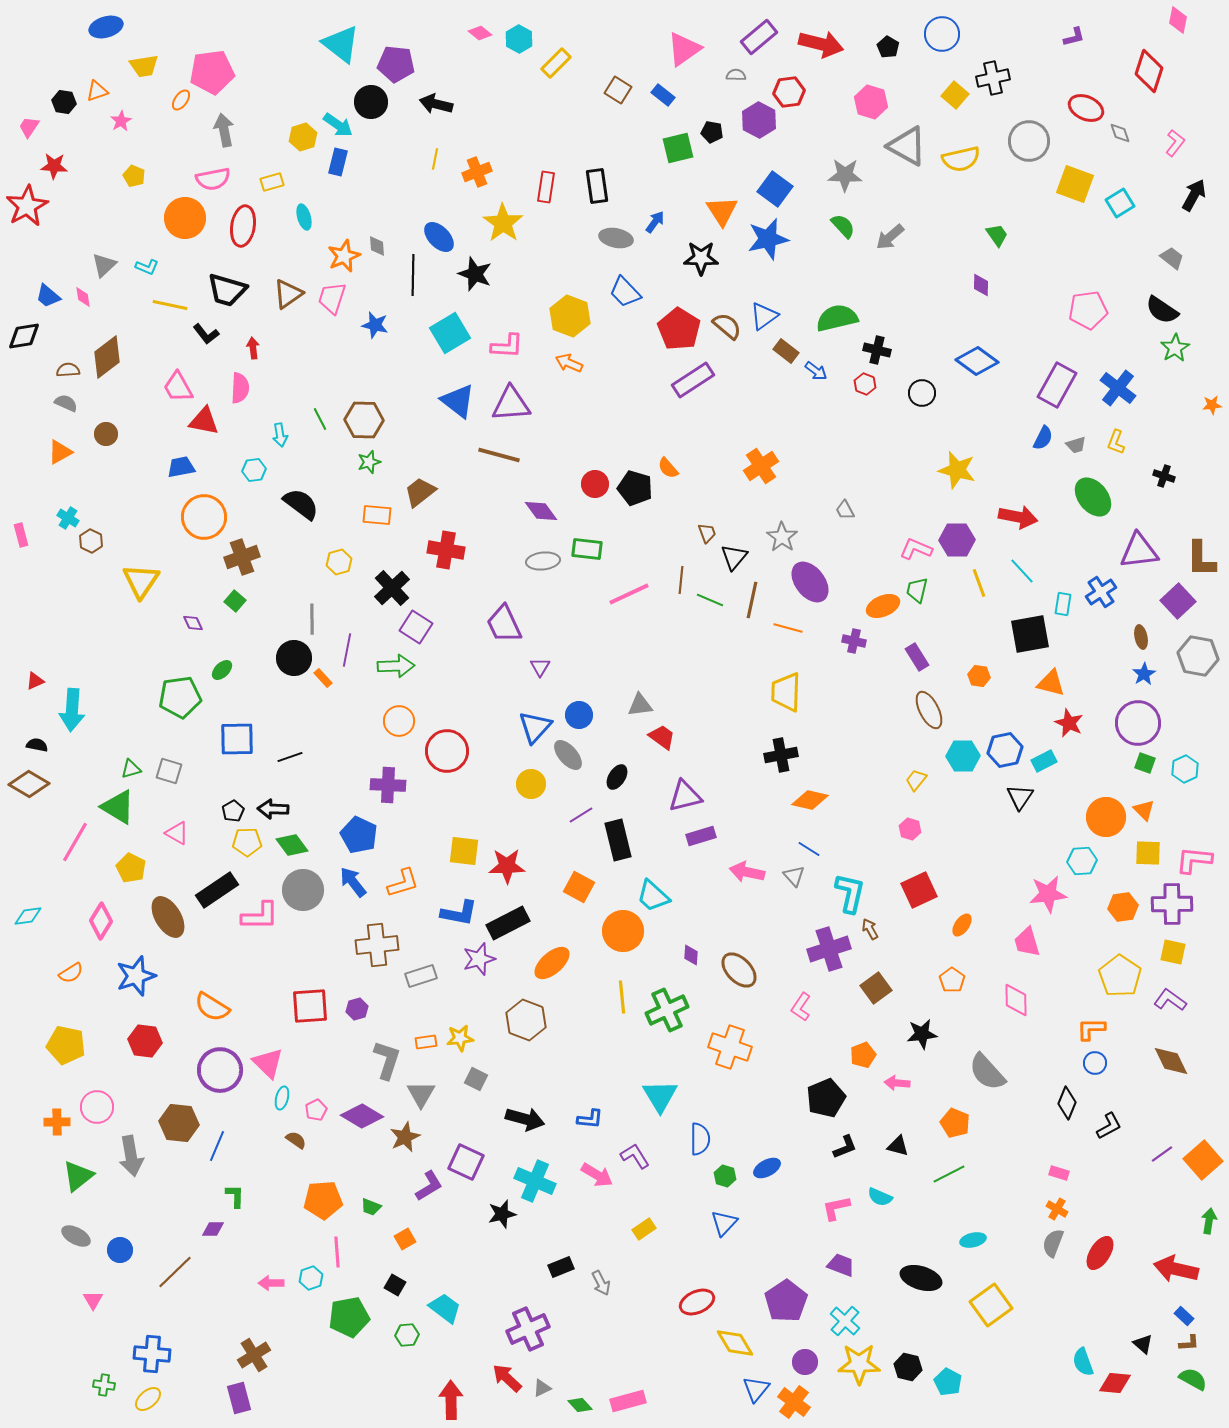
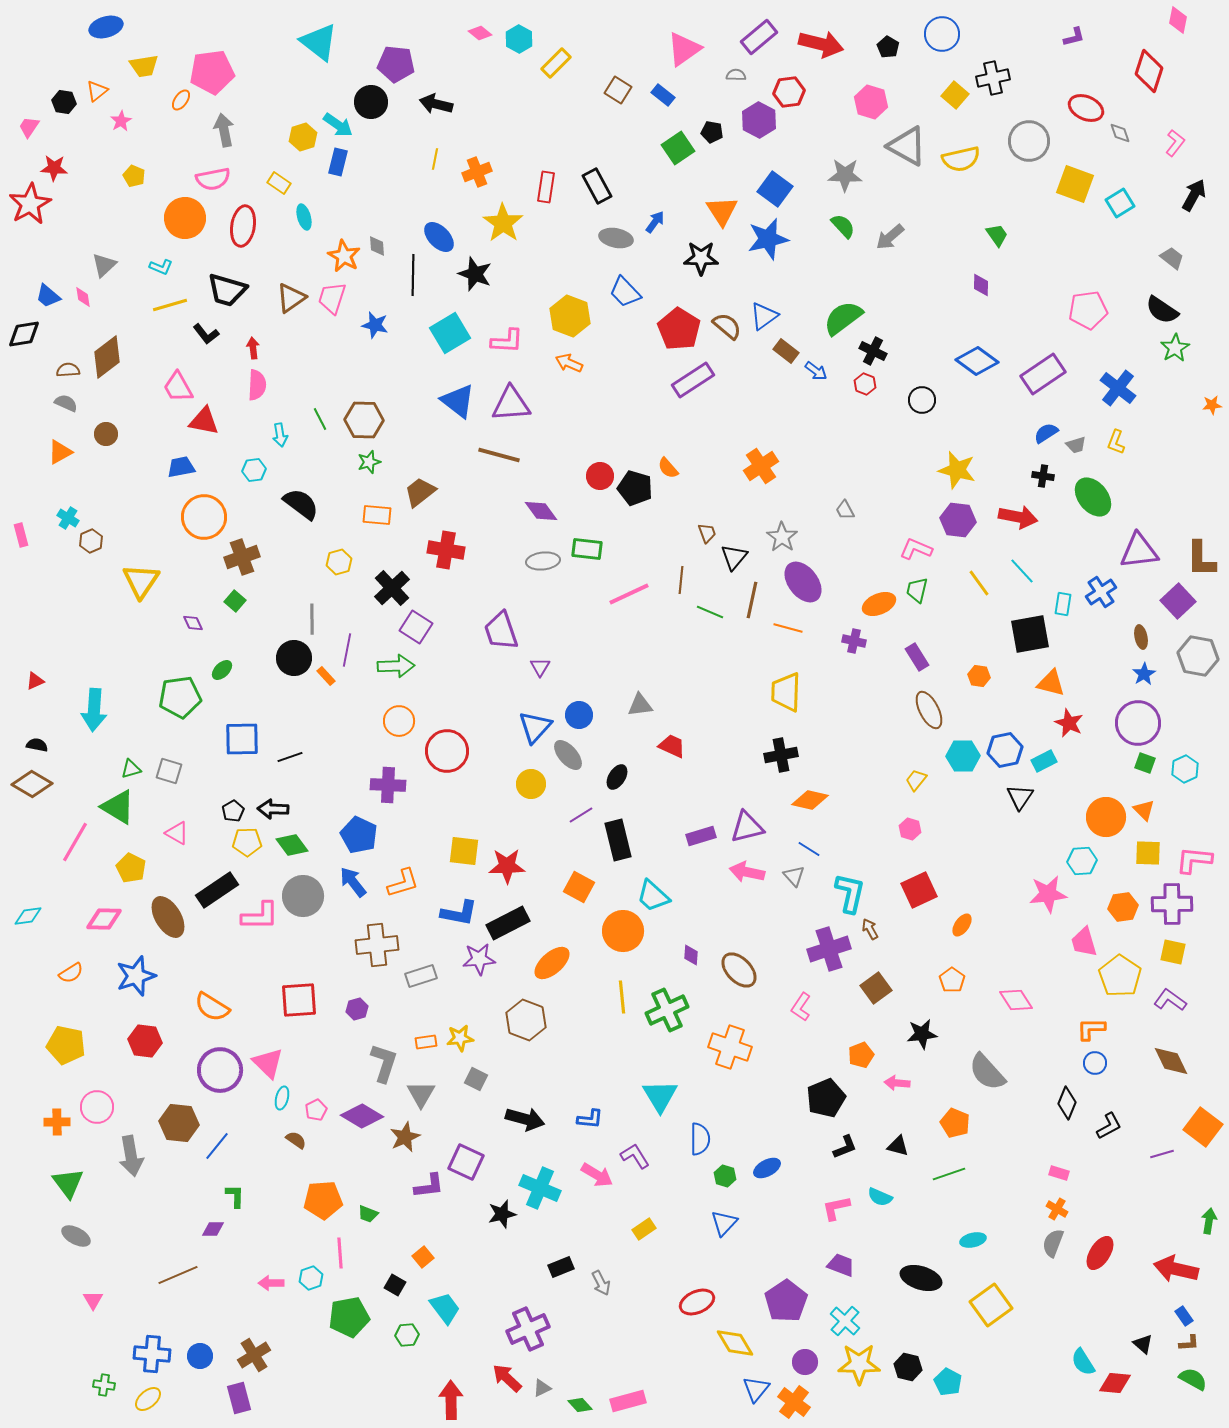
cyan triangle at (341, 44): moved 22 px left, 2 px up
orange triangle at (97, 91): rotated 20 degrees counterclockwise
green square at (678, 148): rotated 20 degrees counterclockwise
red star at (54, 166): moved 2 px down
yellow rectangle at (272, 182): moved 7 px right, 1 px down; rotated 50 degrees clockwise
black rectangle at (597, 186): rotated 20 degrees counterclockwise
red star at (27, 206): moved 3 px right, 2 px up
orange star at (344, 256): rotated 20 degrees counterclockwise
cyan L-shape at (147, 267): moved 14 px right
brown triangle at (288, 294): moved 3 px right, 4 px down
yellow line at (170, 305): rotated 28 degrees counterclockwise
green semicircle at (837, 318): moved 6 px right; rotated 24 degrees counterclockwise
black diamond at (24, 336): moved 2 px up
pink L-shape at (507, 346): moved 5 px up
black cross at (877, 350): moved 4 px left, 1 px down; rotated 12 degrees clockwise
purple rectangle at (1057, 385): moved 14 px left, 11 px up; rotated 27 degrees clockwise
pink semicircle at (240, 388): moved 17 px right, 3 px up
black circle at (922, 393): moved 7 px down
blue semicircle at (1043, 438): moved 3 px right, 5 px up; rotated 150 degrees counterclockwise
black cross at (1164, 476): moved 121 px left; rotated 10 degrees counterclockwise
red circle at (595, 484): moved 5 px right, 8 px up
purple hexagon at (957, 540): moved 1 px right, 20 px up; rotated 8 degrees clockwise
brown hexagon at (91, 541): rotated 10 degrees clockwise
purple ellipse at (810, 582): moved 7 px left
yellow line at (979, 583): rotated 16 degrees counterclockwise
green line at (710, 600): moved 12 px down
orange ellipse at (883, 606): moved 4 px left, 2 px up
purple trapezoid at (504, 624): moved 3 px left, 7 px down; rotated 6 degrees clockwise
orange rectangle at (323, 678): moved 3 px right, 2 px up
cyan arrow at (72, 710): moved 22 px right
red trapezoid at (662, 737): moved 10 px right, 9 px down; rotated 12 degrees counterclockwise
blue square at (237, 739): moved 5 px right
brown diamond at (29, 784): moved 3 px right
purple triangle at (685, 796): moved 62 px right, 31 px down
gray circle at (303, 890): moved 6 px down
pink diamond at (101, 921): moved 3 px right, 2 px up; rotated 60 degrees clockwise
pink trapezoid at (1027, 942): moved 57 px right
purple star at (479, 959): rotated 12 degrees clockwise
pink diamond at (1016, 1000): rotated 32 degrees counterclockwise
red square at (310, 1006): moved 11 px left, 6 px up
orange pentagon at (863, 1055): moved 2 px left
gray L-shape at (387, 1060): moved 3 px left, 3 px down
blue line at (217, 1146): rotated 16 degrees clockwise
purple line at (1162, 1154): rotated 20 degrees clockwise
orange square at (1203, 1160): moved 33 px up; rotated 12 degrees counterclockwise
green line at (949, 1174): rotated 8 degrees clockwise
green triangle at (78, 1176): moved 10 px left, 7 px down; rotated 28 degrees counterclockwise
cyan cross at (535, 1181): moved 5 px right, 7 px down
purple L-shape at (429, 1186): rotated 24 degrees clockwise
green trapezoid at (371, 1207): moved 3 px left, 7 px down
orange square at (405, 1239): moved 18 px right, 18 px down; rotated 10 degrees counterclockwise
blue circle at (120, 1250): moved 80 px right, 106 px down
pink line at (337, 1252): moved 3 px right, 1 px down
brown line at (175, 1272): moved 3 px right, 3 px down; rotated 21 degrees clockwise
cyan trapezoid at (445, 1308): rotated 16 degrees clockwise
blue rectangle at (1184, 1316): rotated 12 degrees clockwise
cyan semicircle at (1083, 1362): rotated 12 degrees counterclockwise
